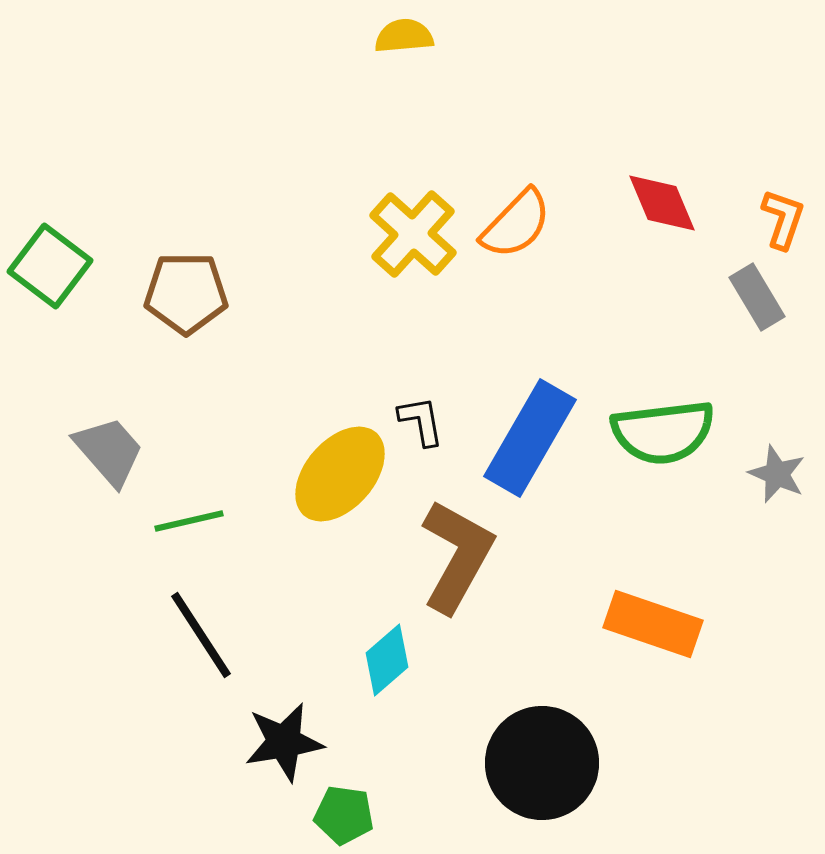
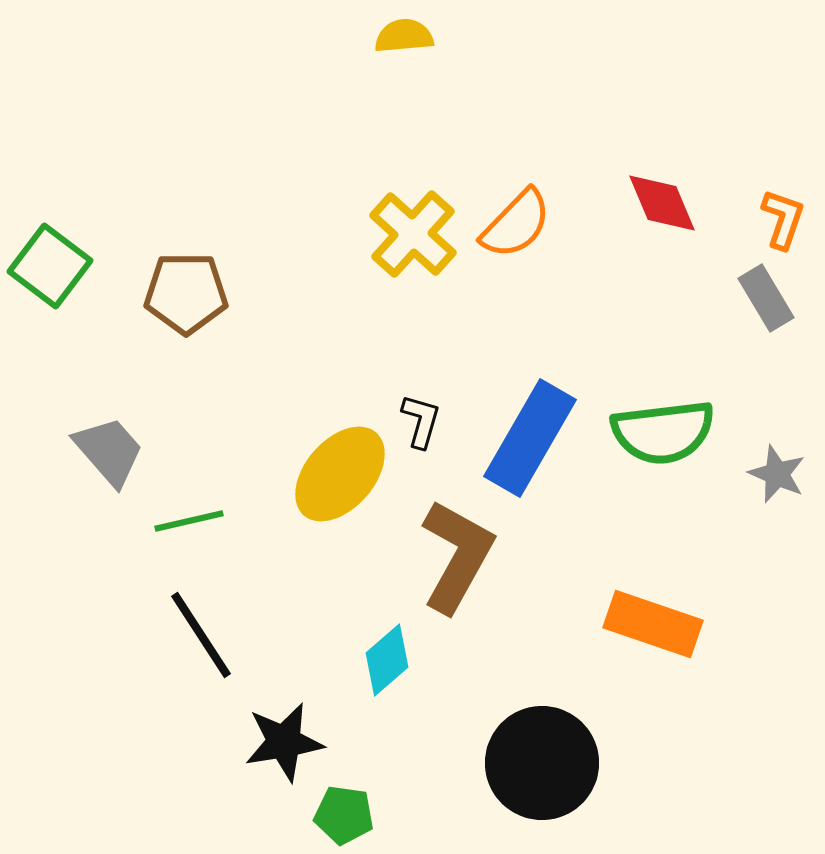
gray rectangle: moved 9 px right, 1 px down
black L-shape: rotated 26 degrees clockwise
